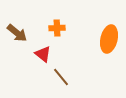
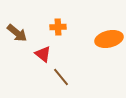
orange cross: moved 1 px right, 1 px up
orange ellipse: rotated 64 degrees clockwise
